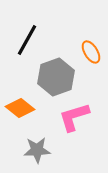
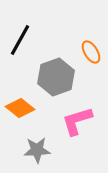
black line: moved 7 px left
pink L-shape: moved 3 px right, 4 px down
